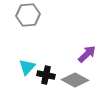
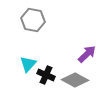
gray hexagon: moved 5 px right, 5 px down; rotated 15 degrees clockwise
cyan triangle: moved 1 px right, 3 px up
black cross: rotated 12 degrees clockwise
